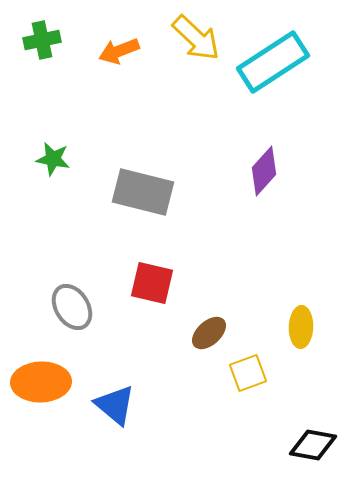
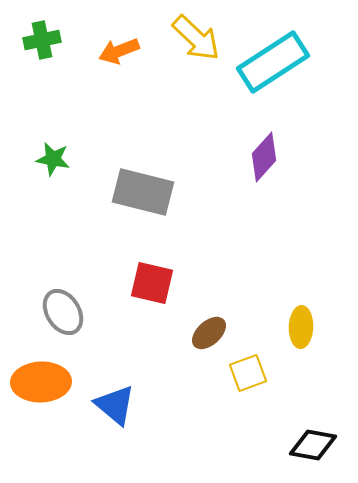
purple diamond: moved 14 px up
gray ellipse: moved 9 px left, 5 px down
